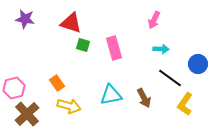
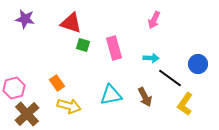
cyan arrow: moved 10 px left, 9 px down
brown arrow: moved 1 px right, 1 px up
